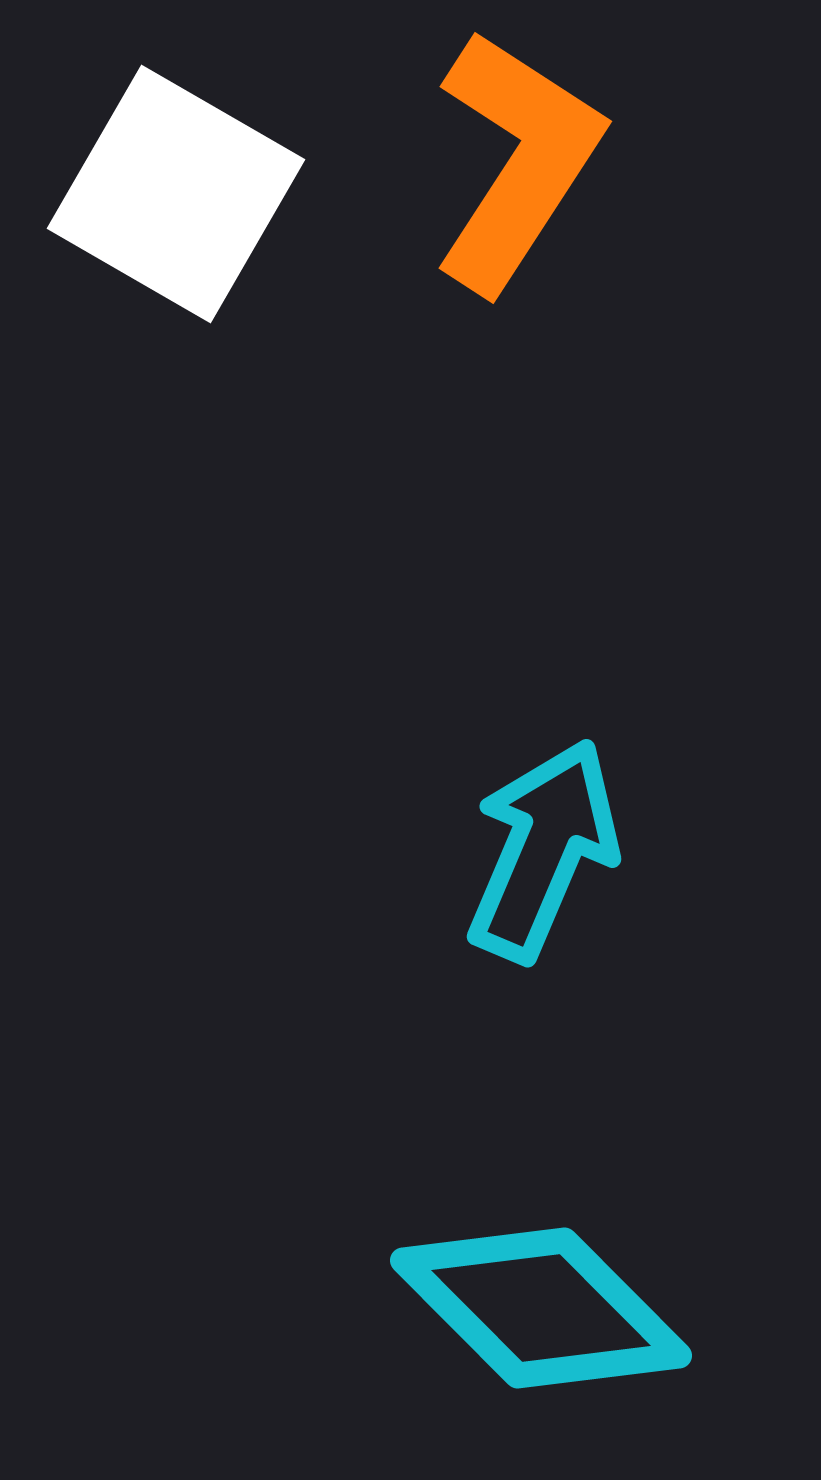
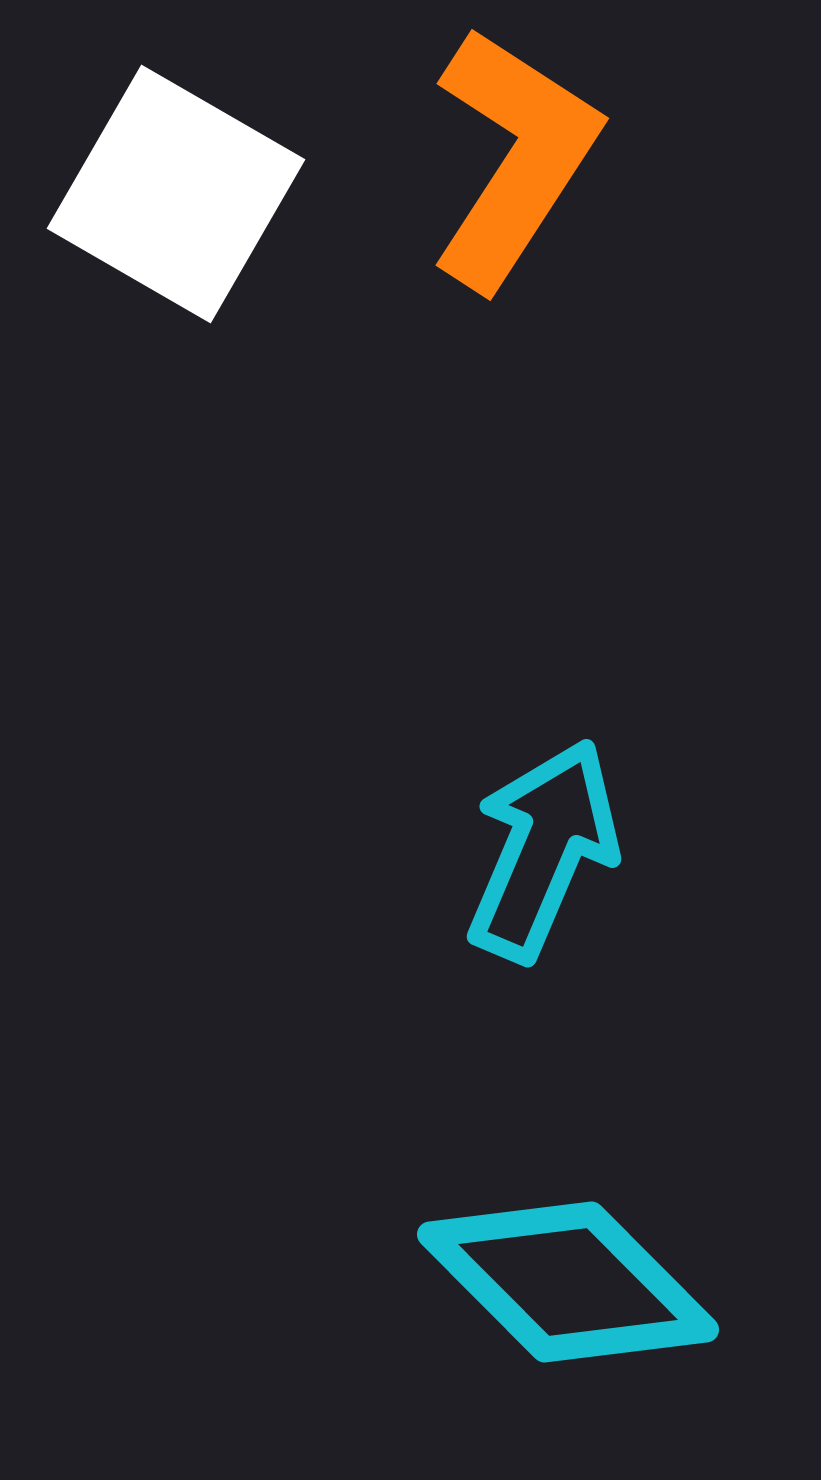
orange L-shape: moved 3 px left, 3 px up
cyan diamond: moved 27 px right, 26 px up
